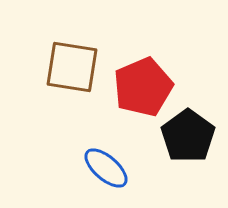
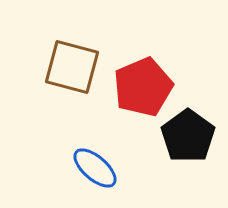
brown square: rotated 6 degrees clockwise
blue ellipse: moved 11 px left
